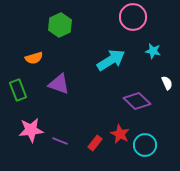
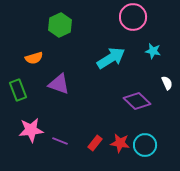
cyan arrow: moved 2 px up
red star: moved 9 px down; rotated 18 degrees counterclockwise
